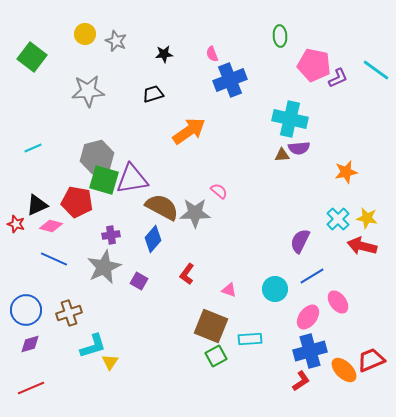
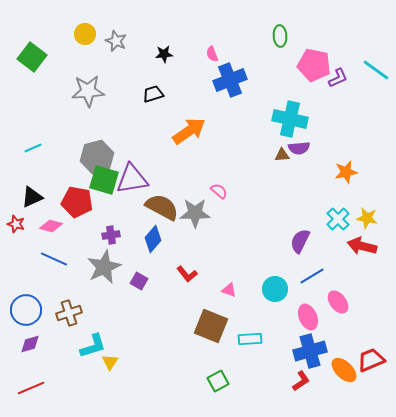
black triangle at (37, 205): moved 5 px left, 8 px up
red L-shape at (187, 274): rotated 75 degrees counterclockwise
pink ellipse at (308, 317): rotated 60 degrees counterclockwise
green square at (216, 356): moved 2 px right, 25 px down
